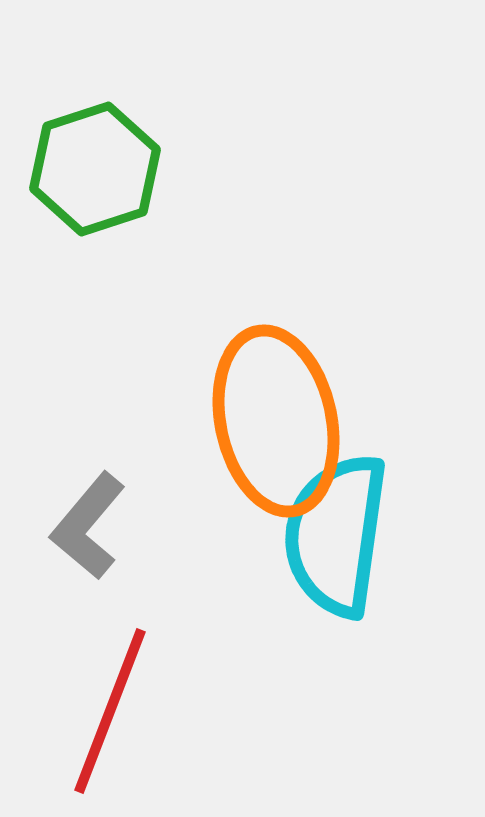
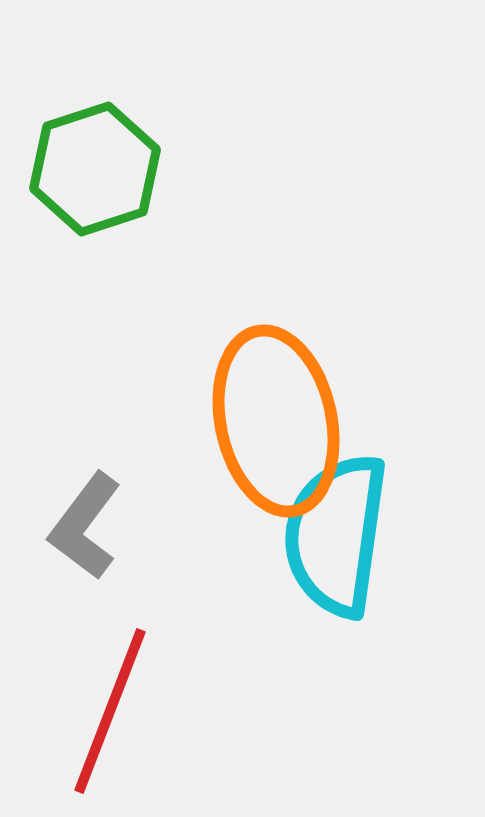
gray L-shape: moved 3 px left; rotated 3 degrees counterclockwise
